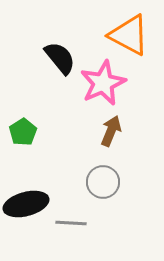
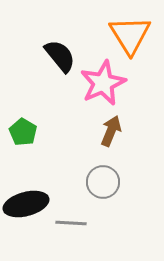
orange triangle: moved 1 px right; rotated 30 degrees clockwise
black semicircle: moved 2 px up
green pentagon: rotated 8 degrees counterclockwise
